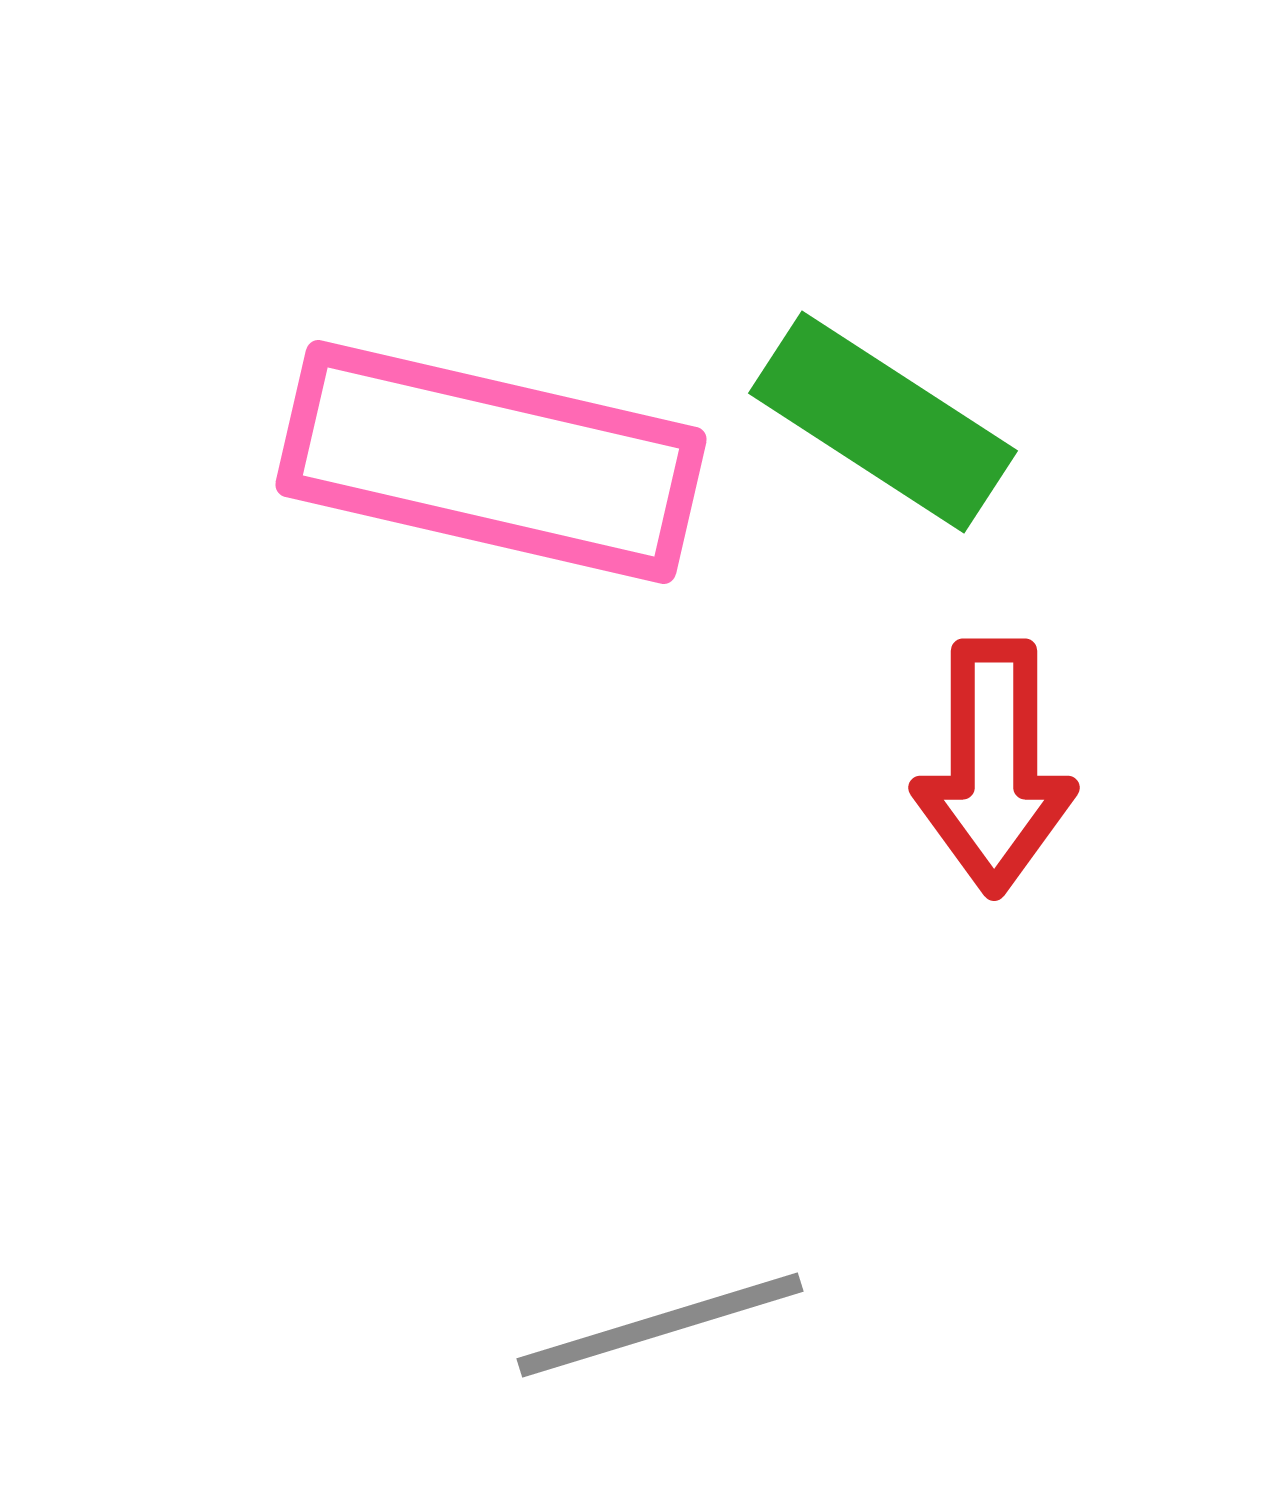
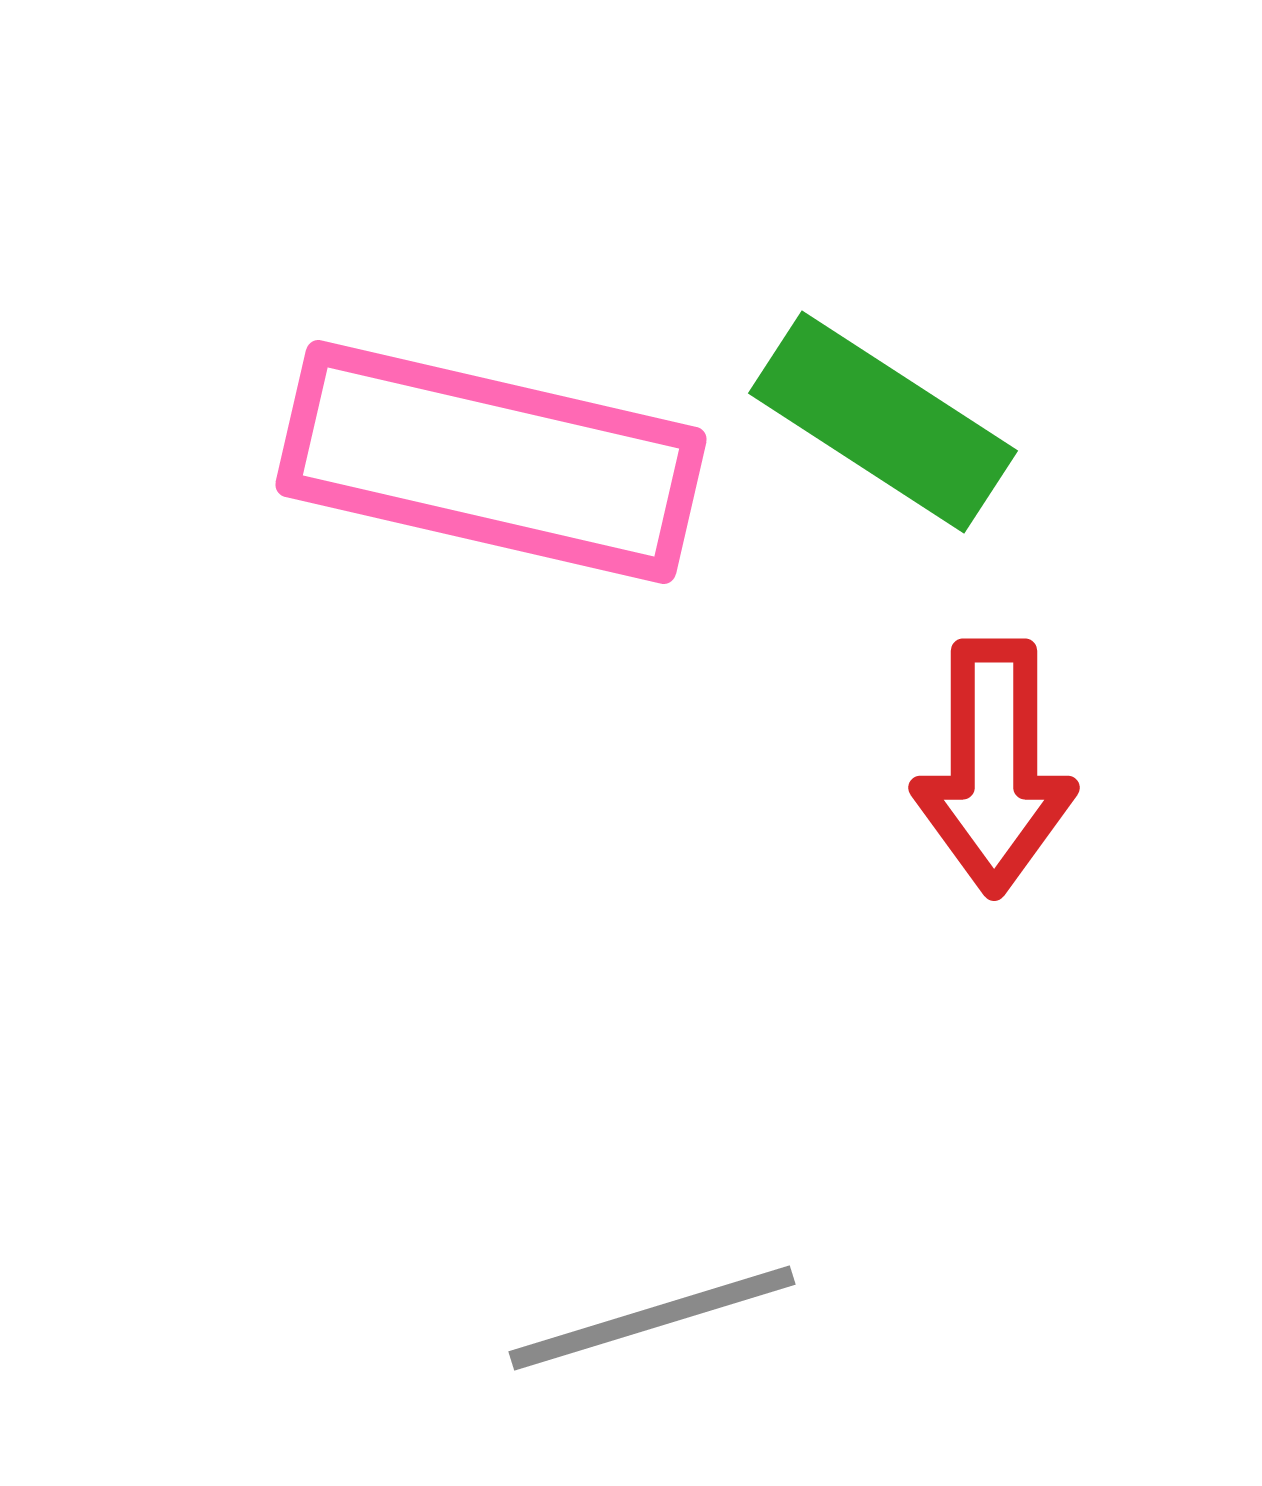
gray line: moved 8 px left, 7 px up
